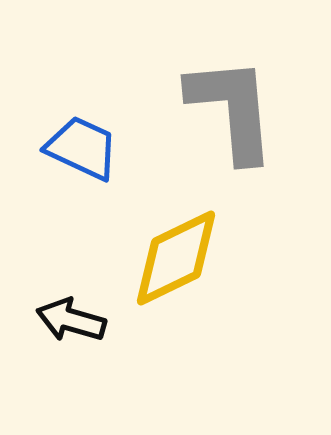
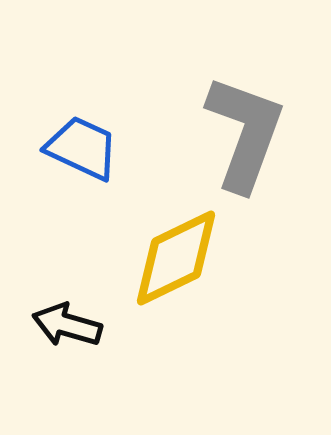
gray L-shape: moved 13 px right, 24 px down; rotated 25 degrees clockwise
black arrow: moved 4 px left, 5 px down
